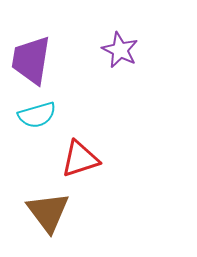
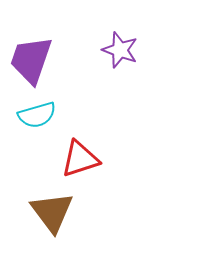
purple star: rotated 6 degrees counterclockwise
purple trapezoid: rotated 10 degrees clockwise
brown triangle: moved 4 px right
